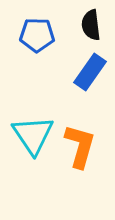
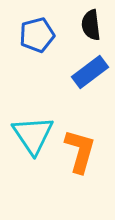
blue pentagon: rotated 16 degrees counterclockwise
blue rectangle: rotated 18 degrees clockwise
orange L-shape: moved 5 px down
